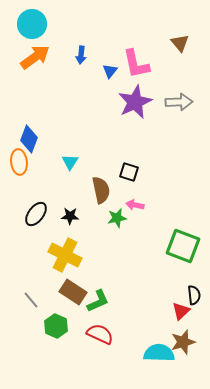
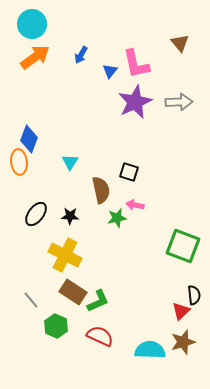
blue arrow: rotated 24 degrees clockwise
red semicircle: moved 2 px down
cyan semicircle: moved 9 px left, 3 px up
